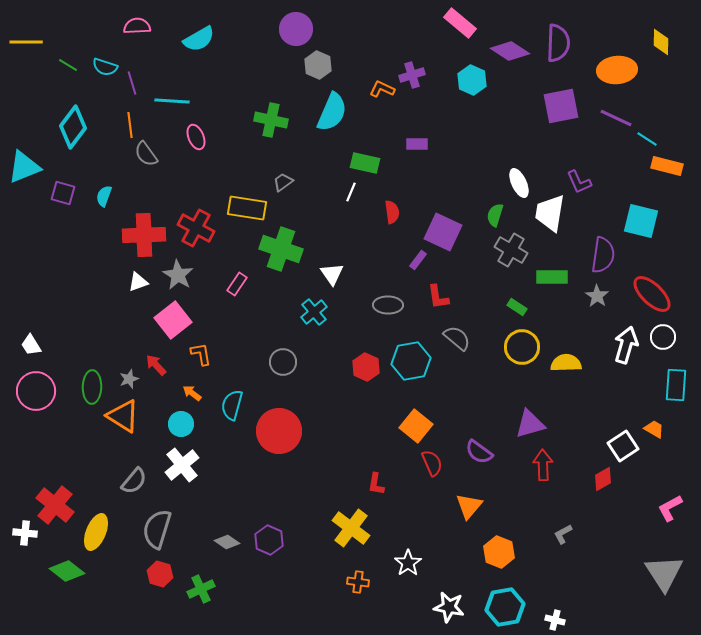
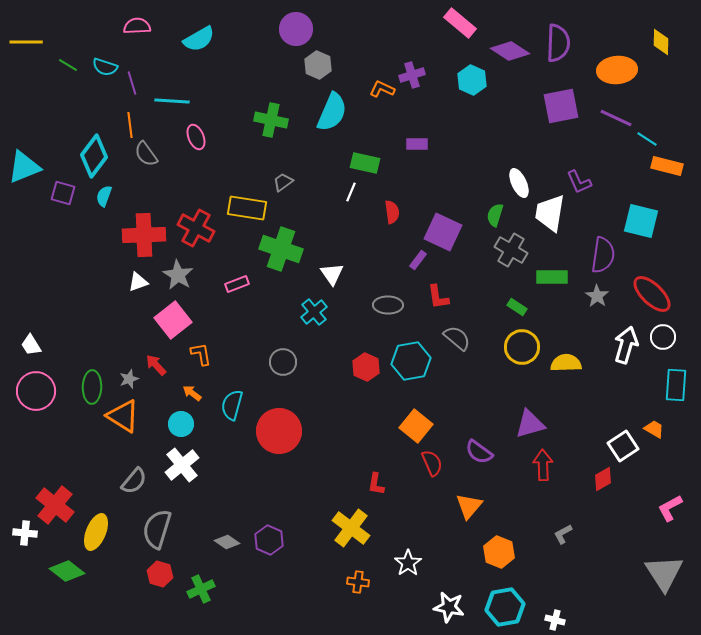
cyan diamond at (73, 127): moved 21 px right, 29 px down
pink rectangle at (237, 284): rotated 35 degrees clockwise
